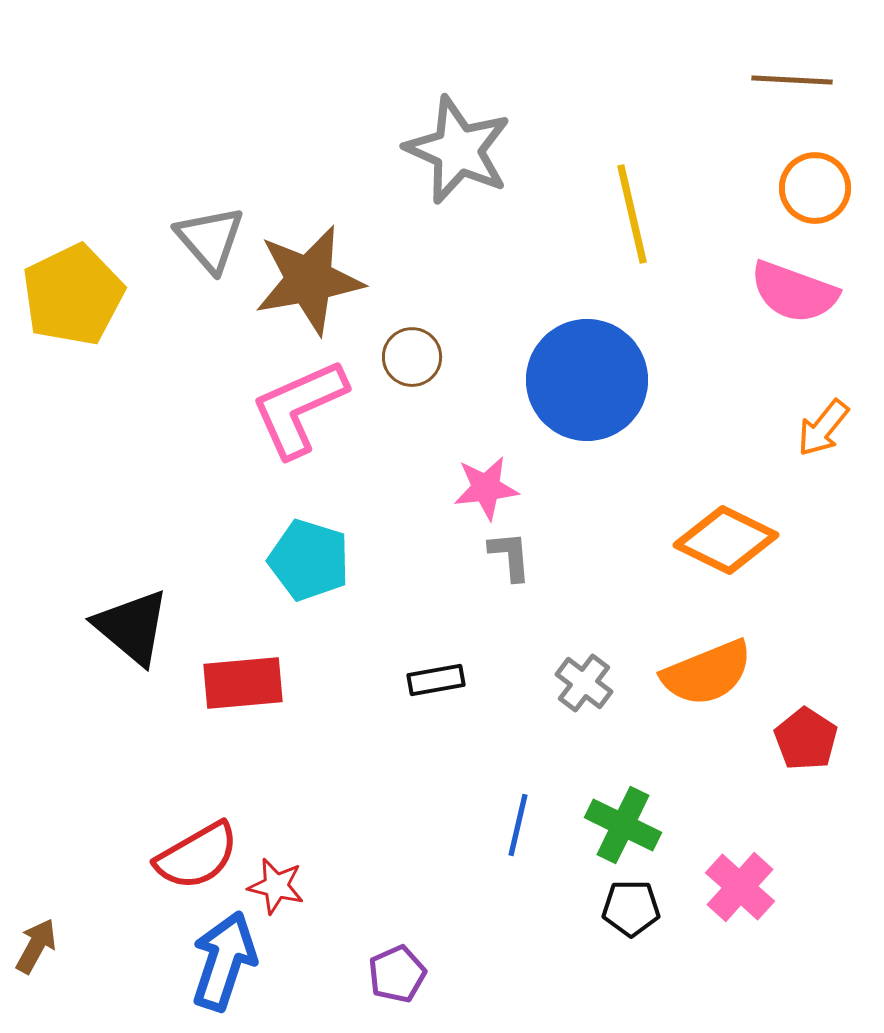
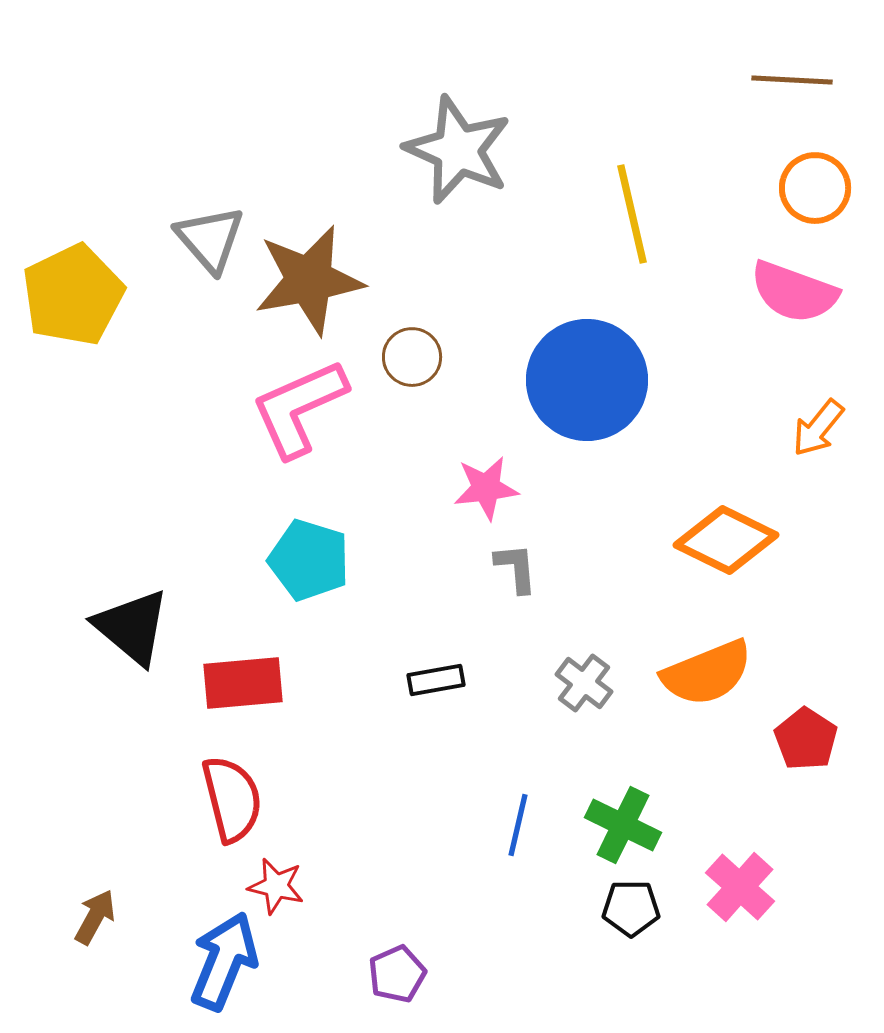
orange arrow: moved 5 px left
gray L-shape: moved 6 px right, 12 px down
red semicircle: moved 35 px right, 57 px up; rotated 74 degrees counterclockwise
brown arrow: moved 59 px right, 29 px up
blue arrow: rotated 4 degrees clockwise
